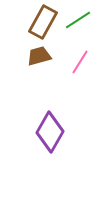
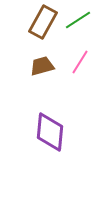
brown trapezoid: moved 3 px right, 10 px down
purple diamond: rotated 24 degrees counterclockwise
